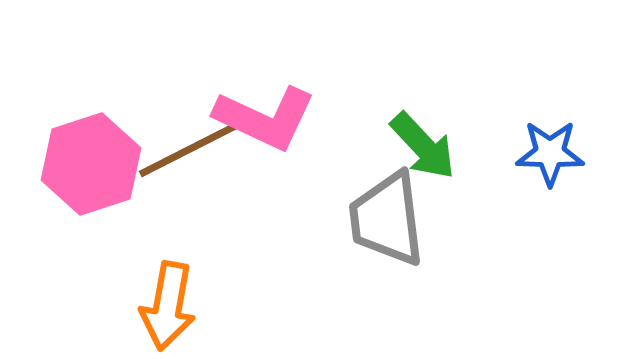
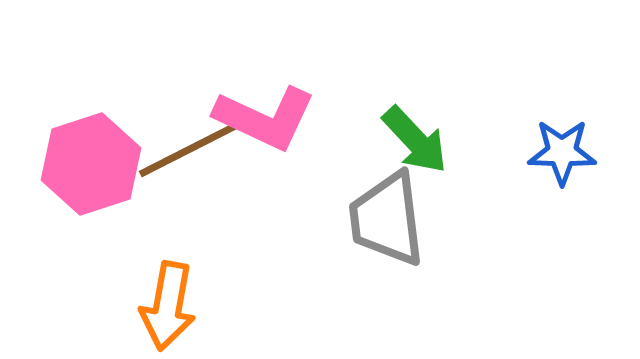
green arrow: moved 8 px left, 6 px up
blue star: moved 12 px right, 1 px up
